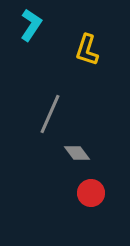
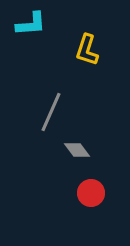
cyan L-shape: moved 1 px up; rotated 52 degrees clockwise
gray line: moved 1 px right, 2 px up
gray diamond: moved 3 px up
